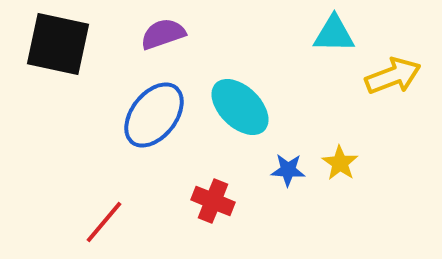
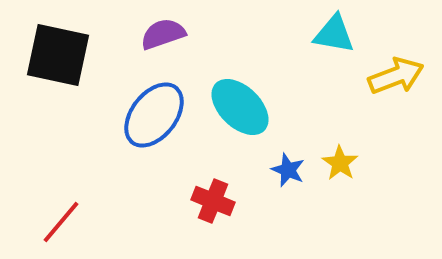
cyan triangle: rotated 9 degrees clockwise
black square: moved 11 px down
yellow arrow: moved 3 px right
blue star: rotated 20 degrees clockwise
red line: moved 43 px left
